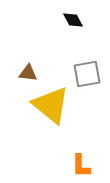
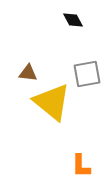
yellow triangle: moved 1 px right, 3 px up
